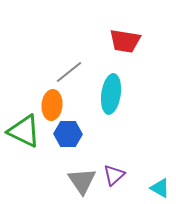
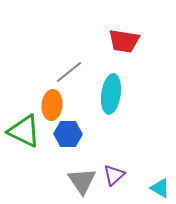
red trapezoid: moved 1 px left
